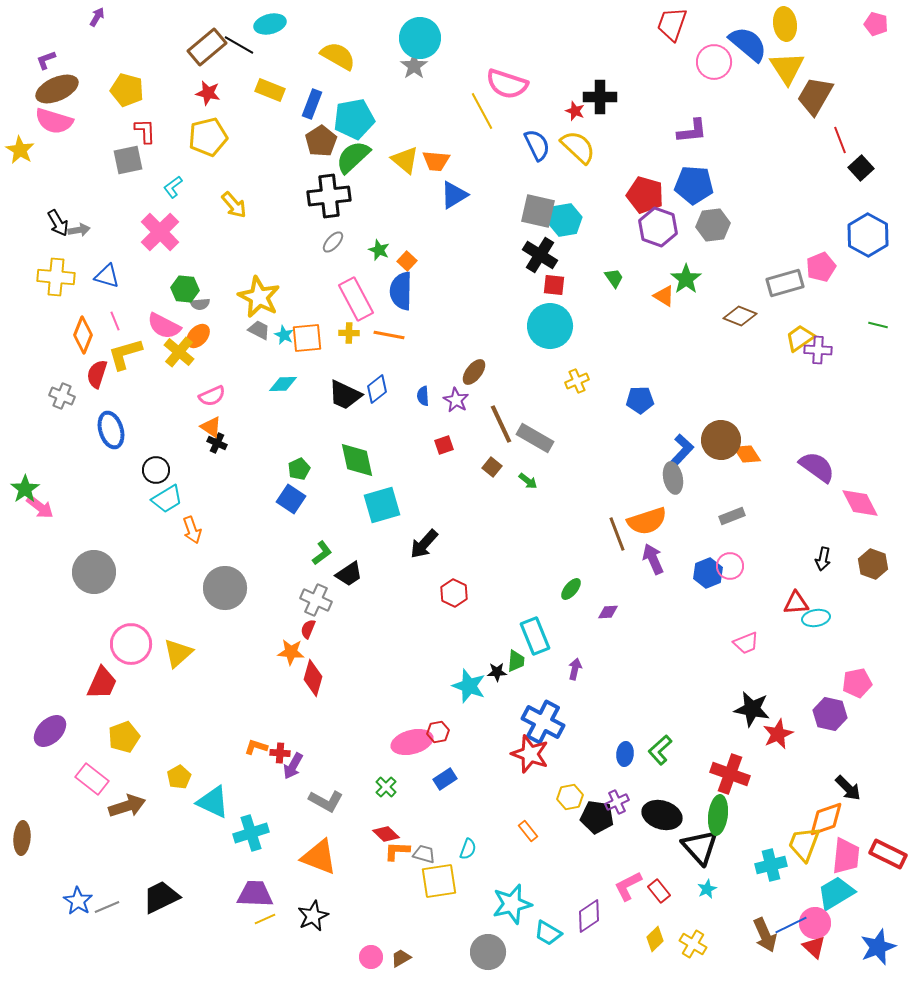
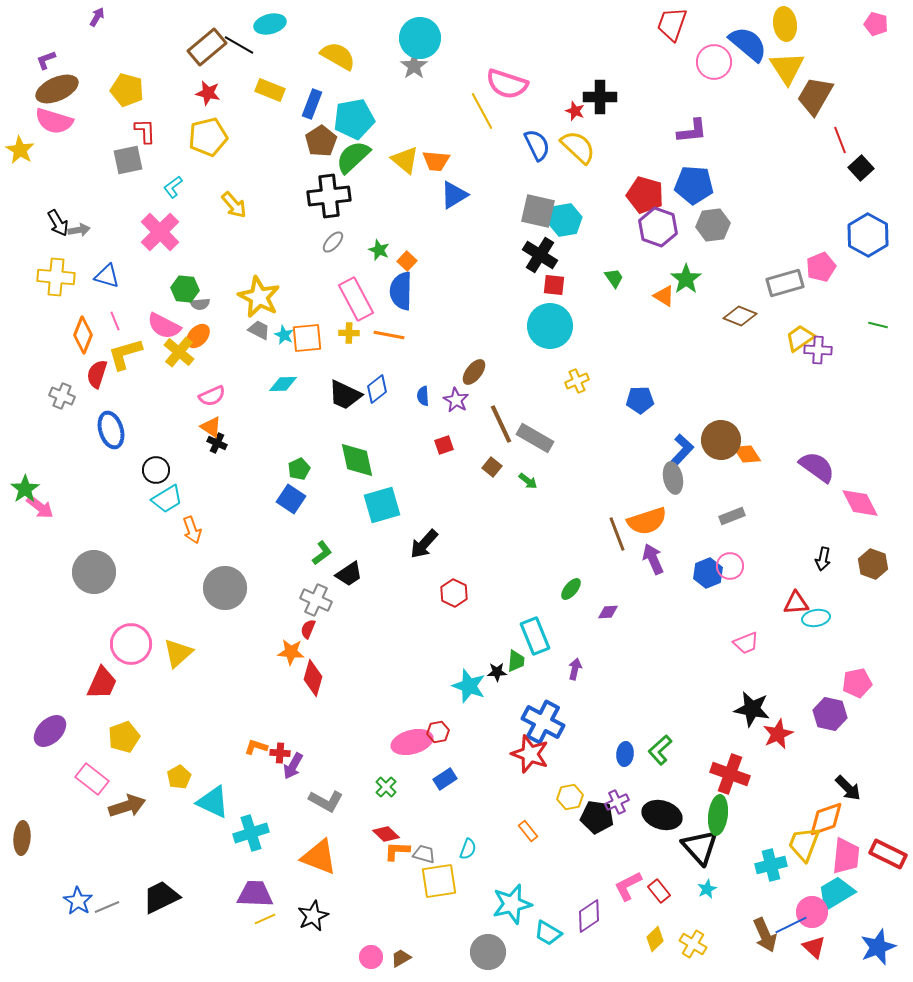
pink circle at (815, 923): moved 3 px left, 11 px up
